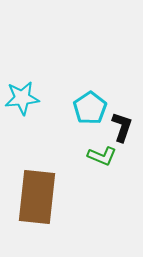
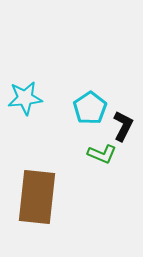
cyan star: moved 3 px right
black L-shape: moved 1 px right, 1 px up; rotated 8 degrees clockwise
green L-shape: moved 2 px up
